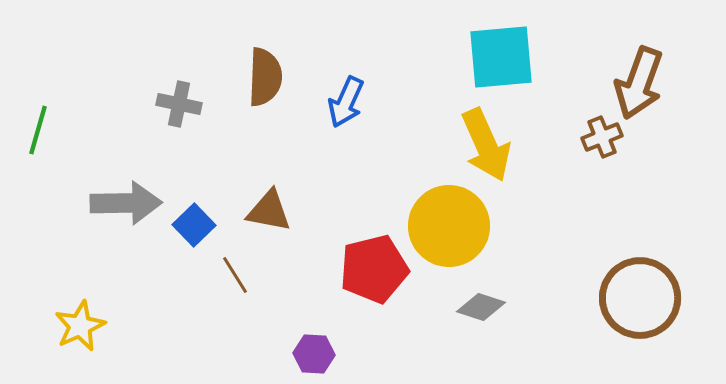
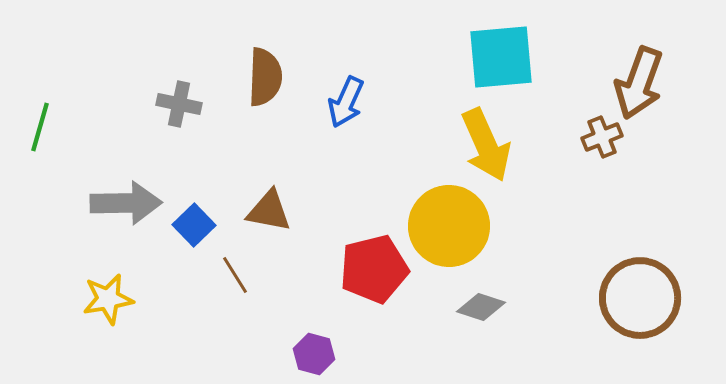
green line: moved 2 px right, 3 px up
yellow star: moved 28 px right, 27 px up; rotated 15 degrees clockwise
purple hexagon: rotated 12 degrees clockwise
